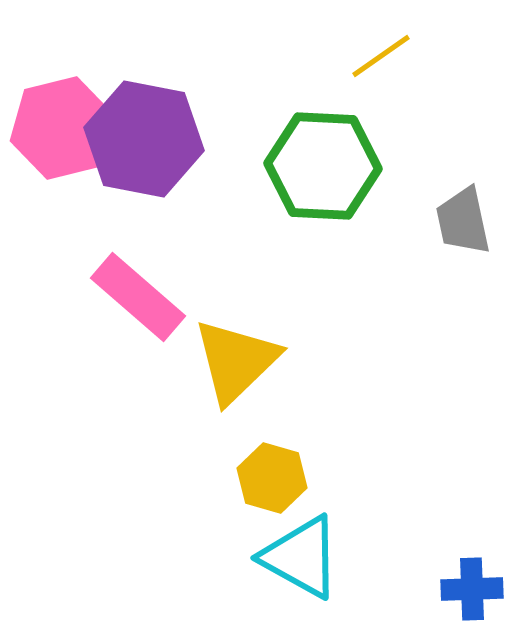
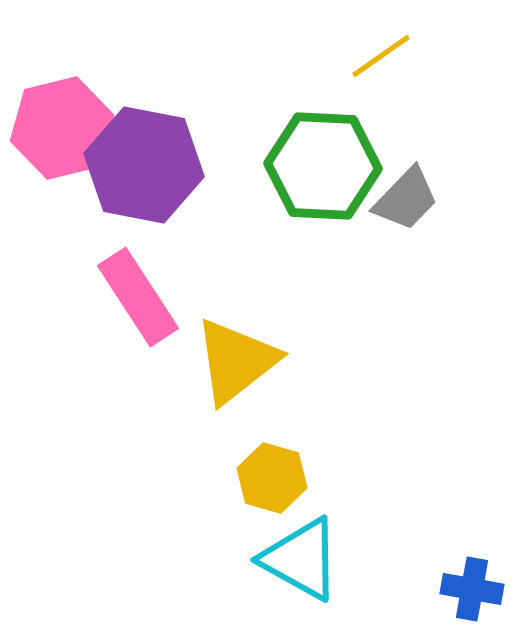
purple hexagon: moved 26 px down
gray trapezoid: moved 57 px left, 22 px up; rotated 124 degrees counterclockwise
pink rectangle: rotated 16 degrees clockwise
yellow triangle: rotated 6 degrees clockwise
cyan triangle: moved 2 px down
blue cross: rotated 12 degrees clockwise
